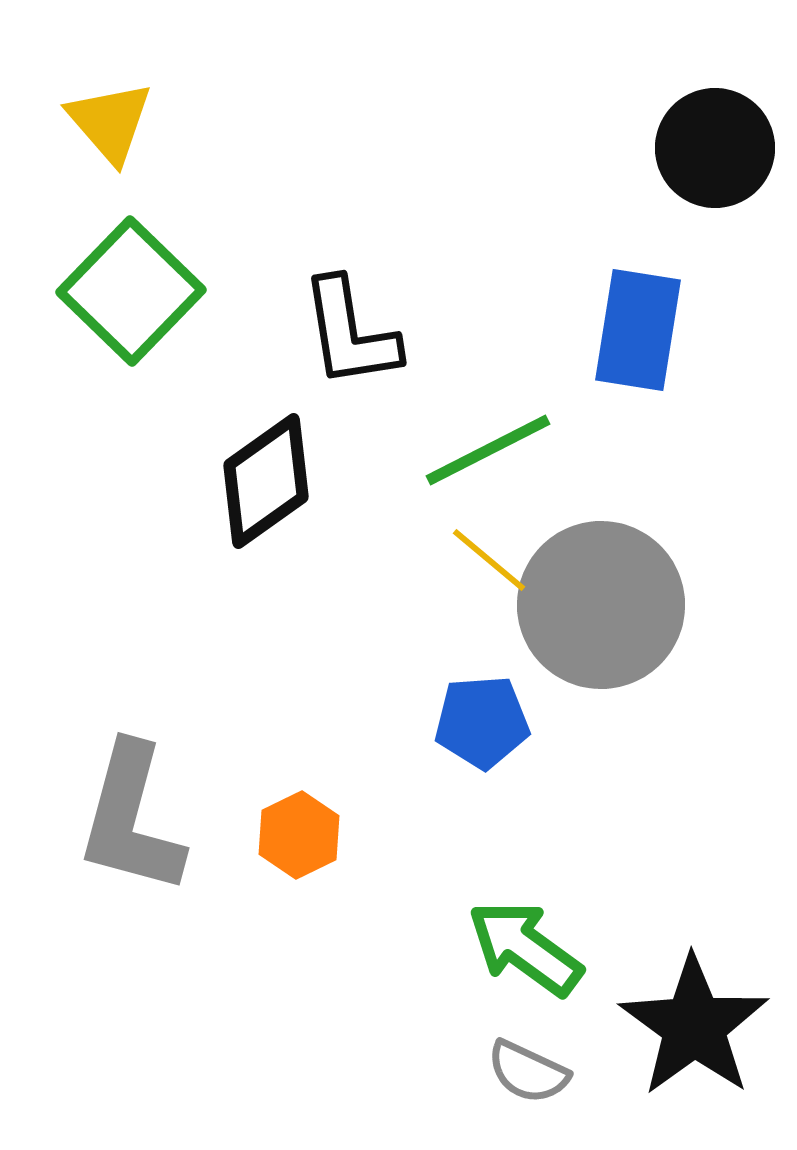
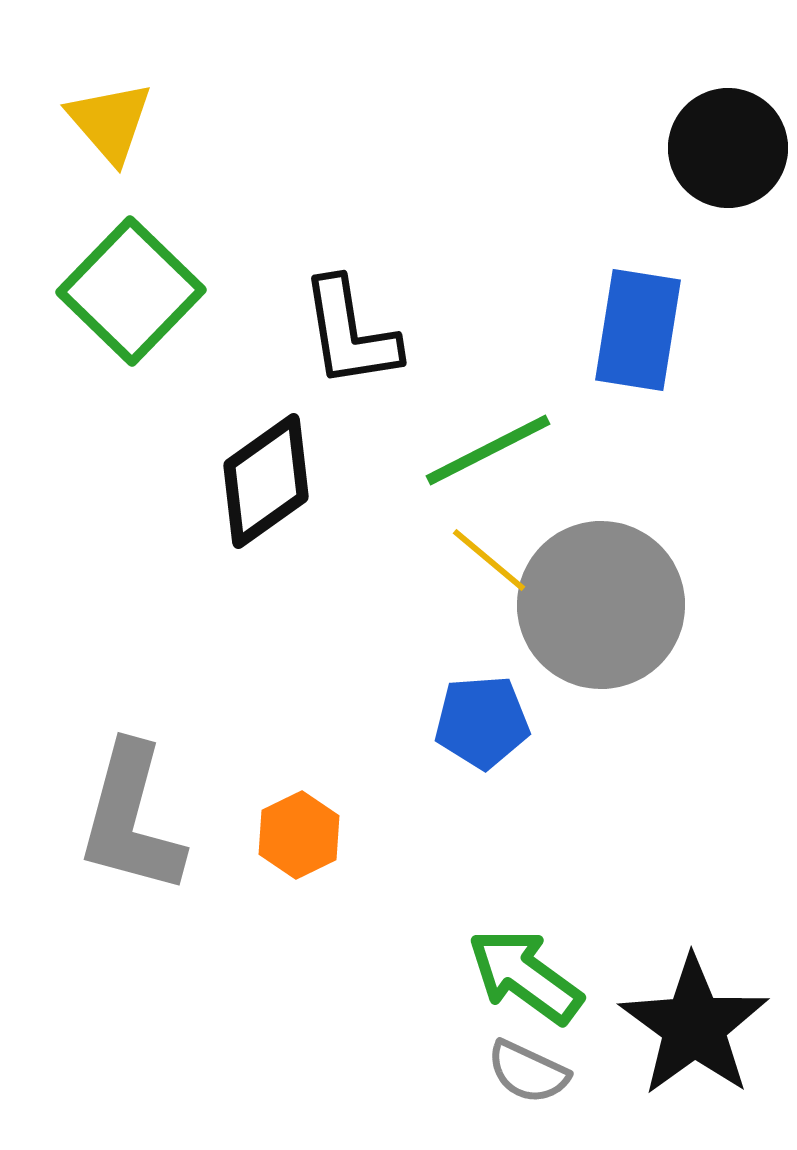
black circle: moved 13 px right
green arrow: moved 28 px down
